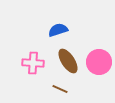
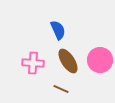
blue semicircle: rotated 84 degrees clockwise
pink circle: moved 1 px right, 2 px up
brown line: moved 1 px right
